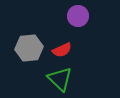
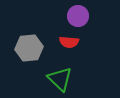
red semicircle: moved 7 px right, 8 px up; rotated 30 degrees clockwise
